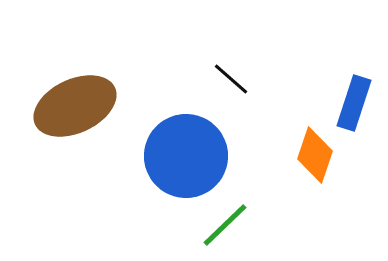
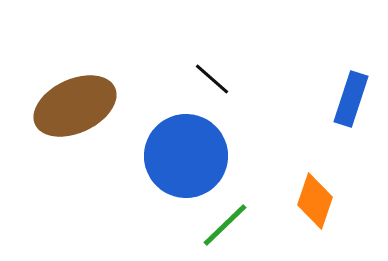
black line: moved 19 px left
blue rectangle: moved 3 px left, 4 px up
orange diamond: moved 46 px down
